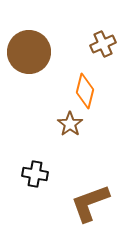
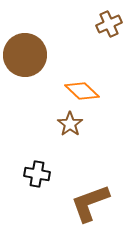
brown cross: moved 6 px right, 20 px up
brown circle: moved 4 px left, 3 px down
orange diamond: moved 3 px left; rotated 60 degrees counterclockwise
black cross: moved 2 px right
